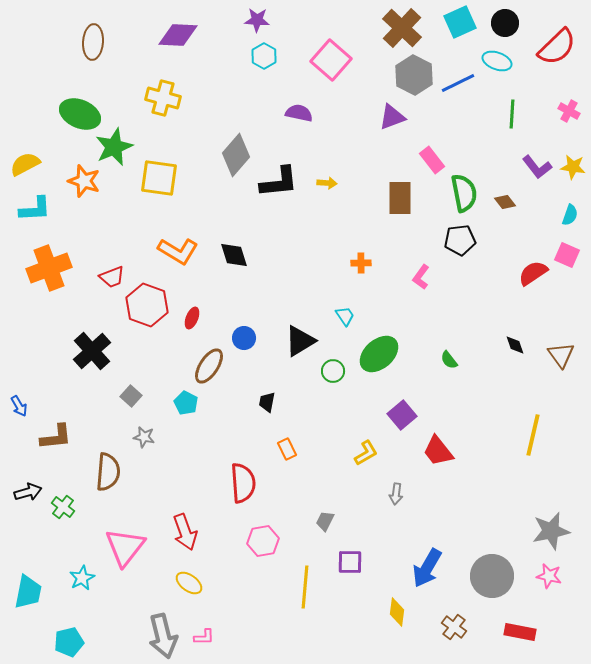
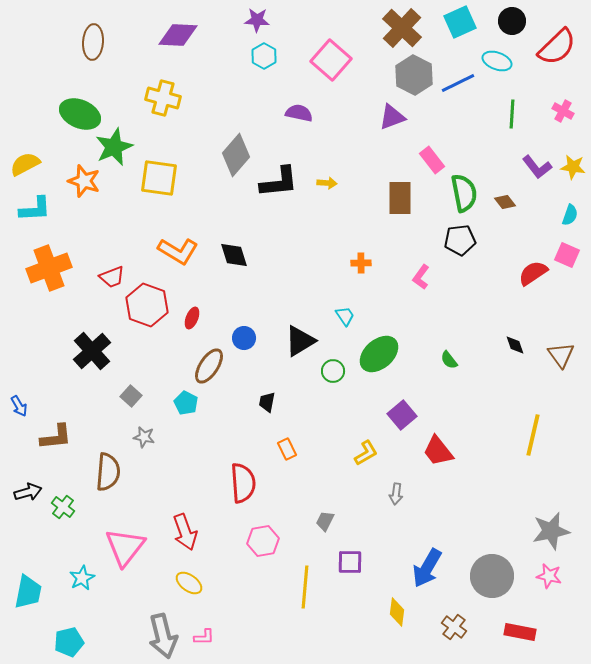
black circle at (505, 23): moved 7 px right, 2 px up
pink cross at (569, 111): moved 6 px left
